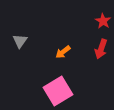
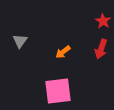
pink square: rotated 24 degrees clockwise
